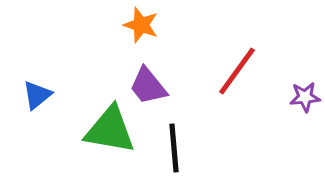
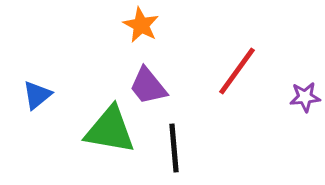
orange star: rotated 9 degrees clockwise
